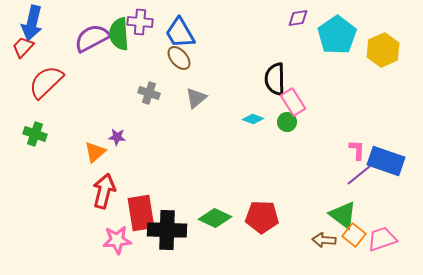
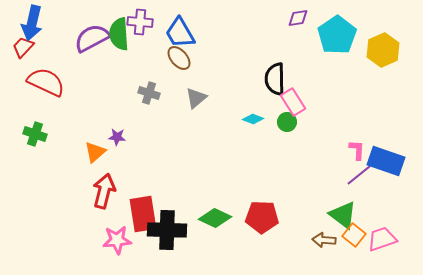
red semicircle: rotated 69 degrees clockwise
red rectangle: moved 2 px right, 1 px down
